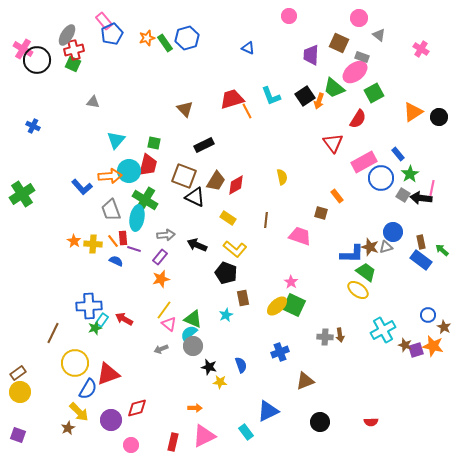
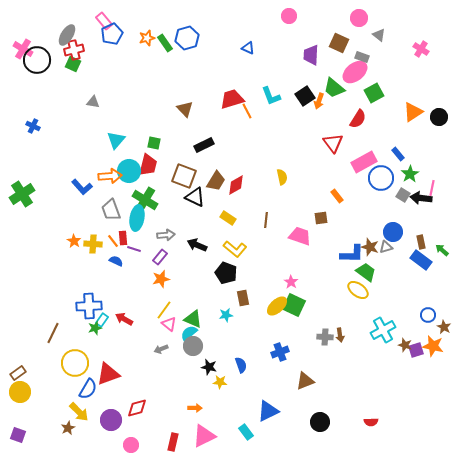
brown square at (321, 213): moved 5 px down; rotated 24 degrees counterclockwise
cyan star at (226, 315): rotated 16 degrees clockwise
